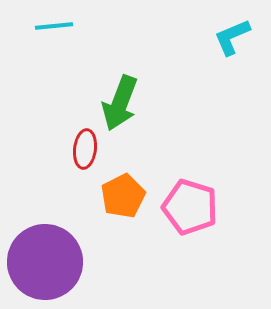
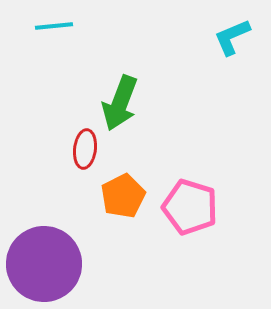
purple circle: moved 1 px left, 2 px down
